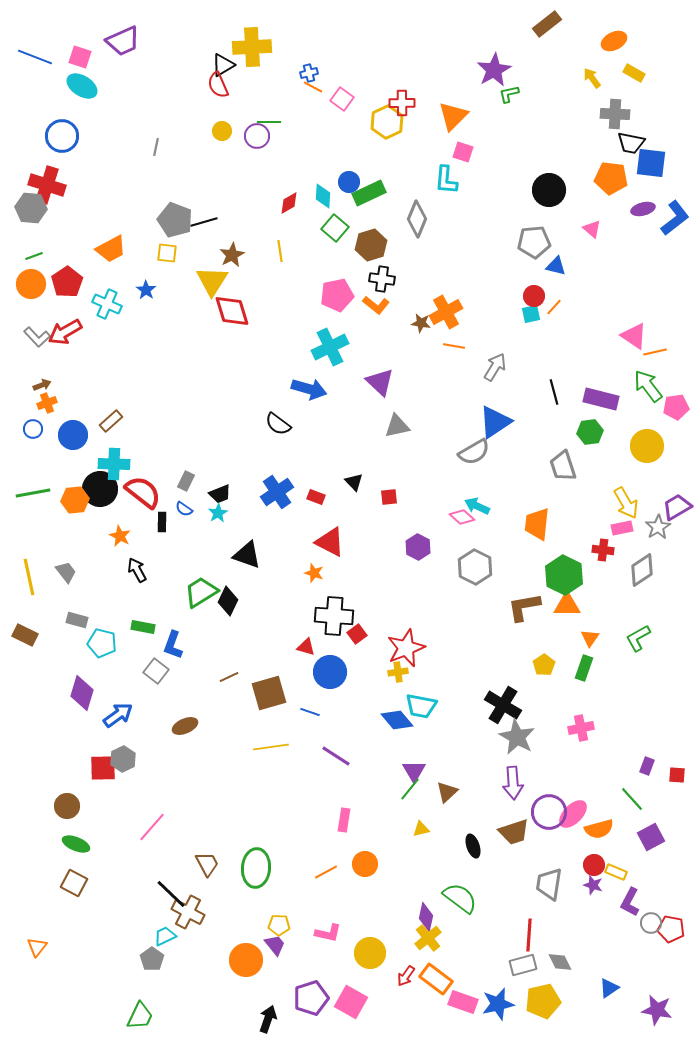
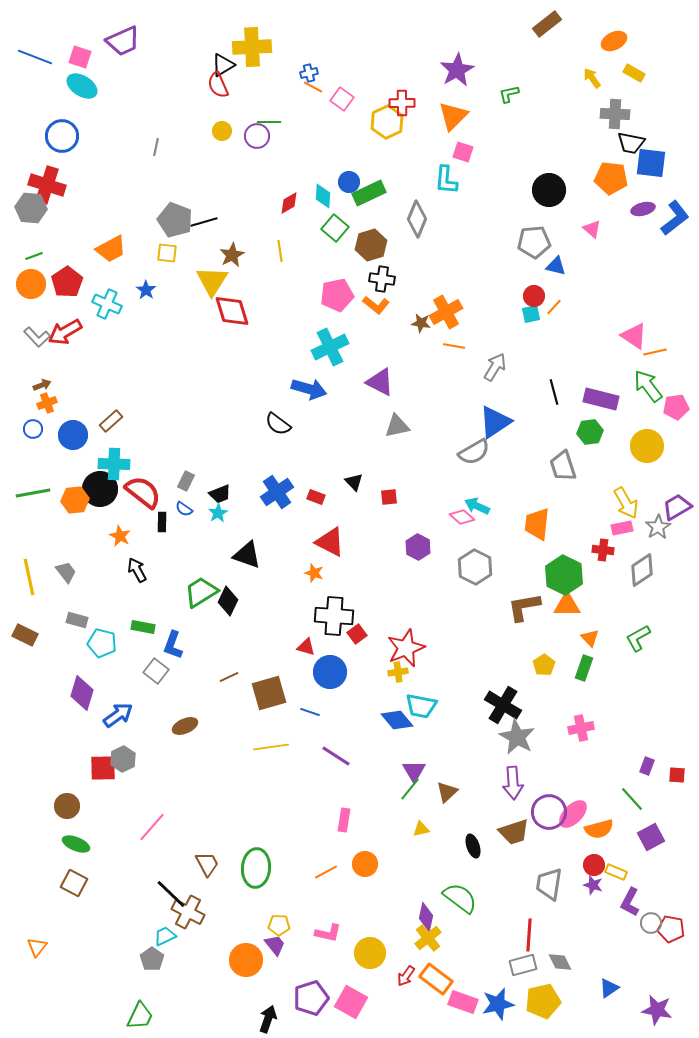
purple star at (494, 70): moved 37 px left
purple triangle at (380, 382): rotated 16 degrees counterclockwise
orange triangle at (590, 638): rotated 18 degrees counterclockwise
